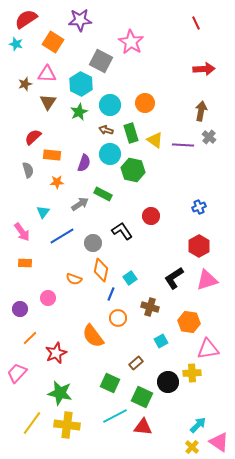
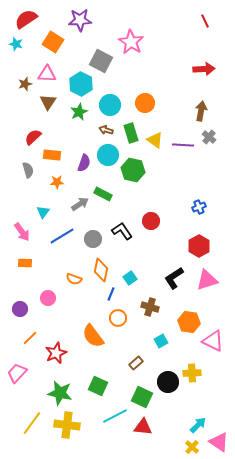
red line at (196, 23): moved 9 px right, 2 px up
cyan circle at (110, 154): moved 2 px left, 1 px down
red circle at (151, 216): moved 5 px down
gray circle at (93, 243): moved 4 px up
pink triangle at (208, 349): moved 5 px right, 8 px up; rotated 35 degrees clockwise
green square at (110, 383): moved 12 px left, 3 px down
